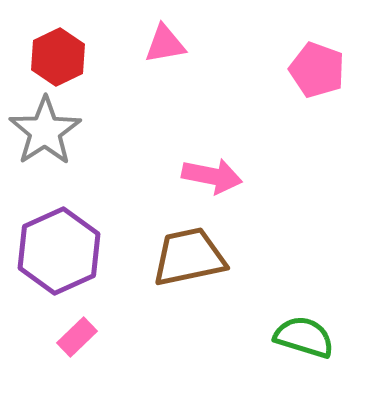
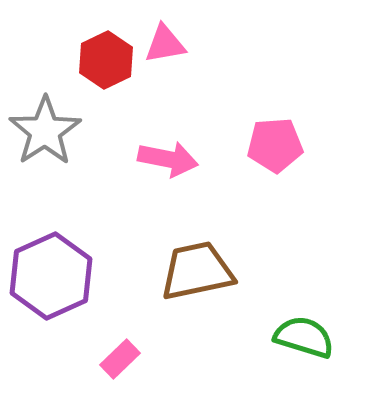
red hexagon: moved 48 px right, 3 px down
pink pentagon: moved 42 px left, 75 px down; rotated 24 degrees counterclockwise
pink arrow: moved 44 px left, 17 px up
purple hexagon: moved 8 px left, 25 px down
brown trapezoid: moved 8 px right, 14 px down
pink rectangle: moved 43 px right, 22 px down
